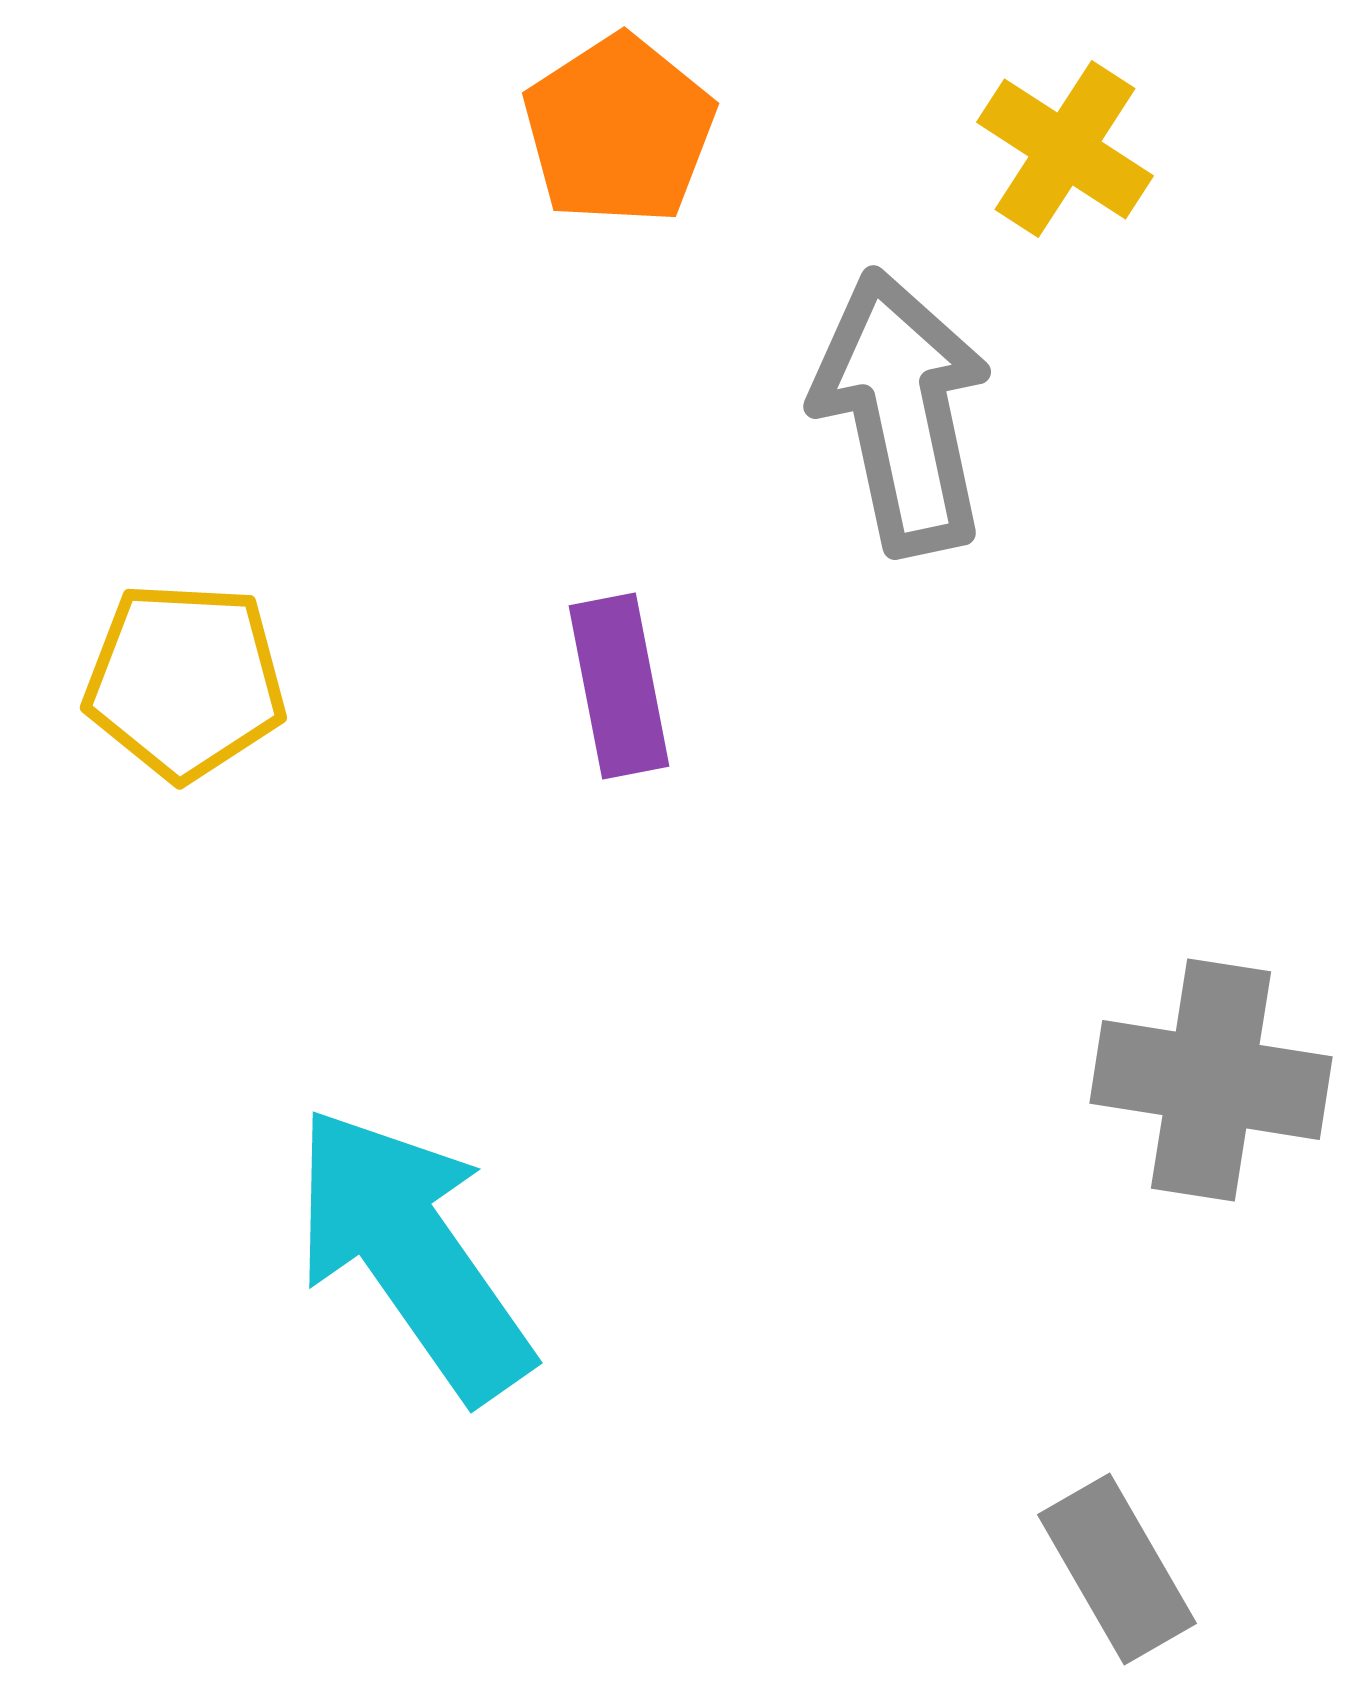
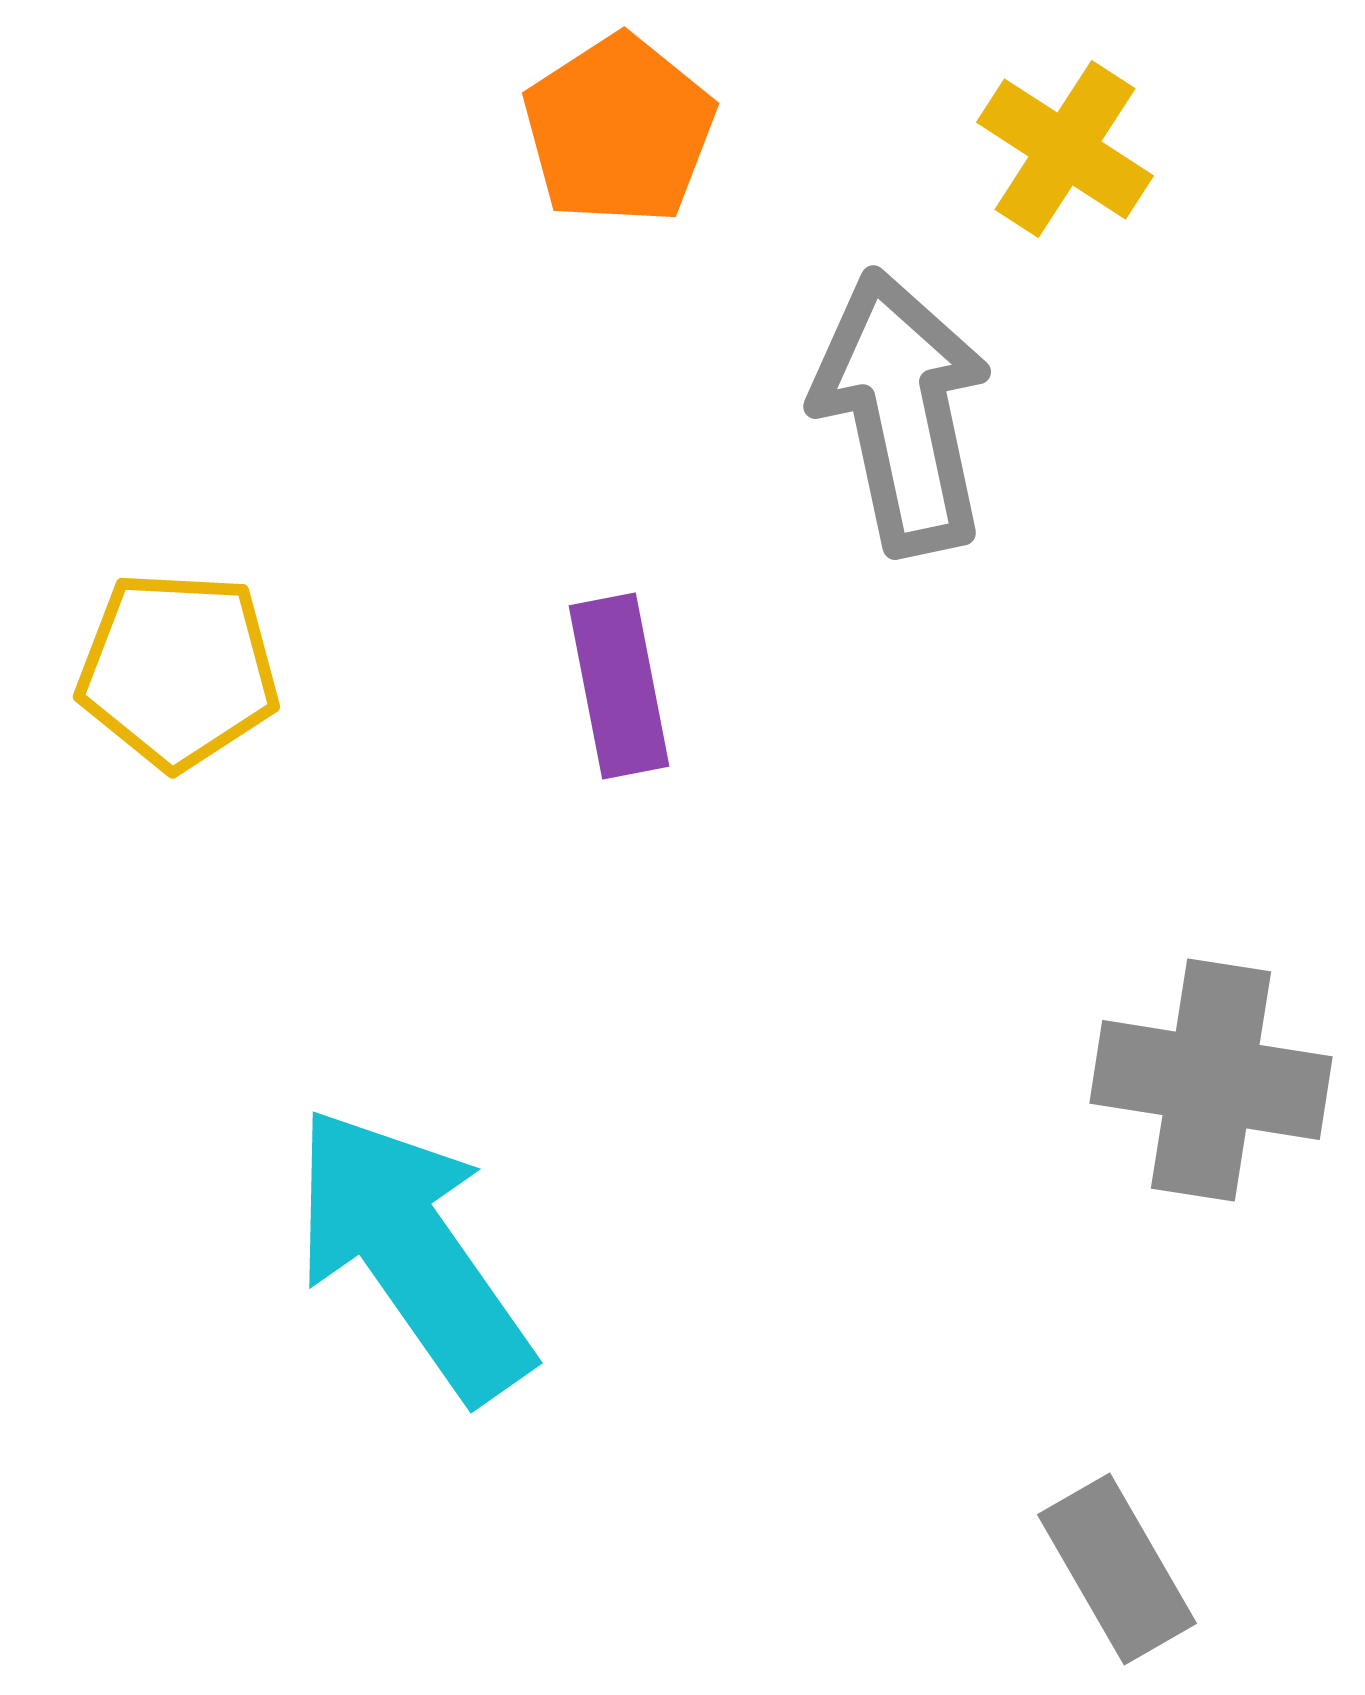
yellow pentagon: moved 7 px left, 11 px up
